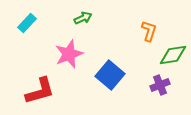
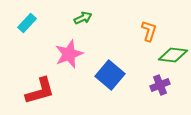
green diamond: rotated 16 degrees clockwise
